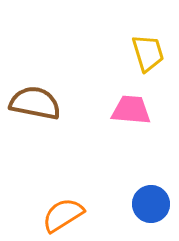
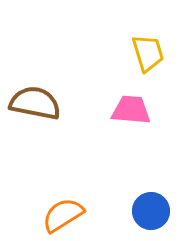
blue circle: moved 7 px down
